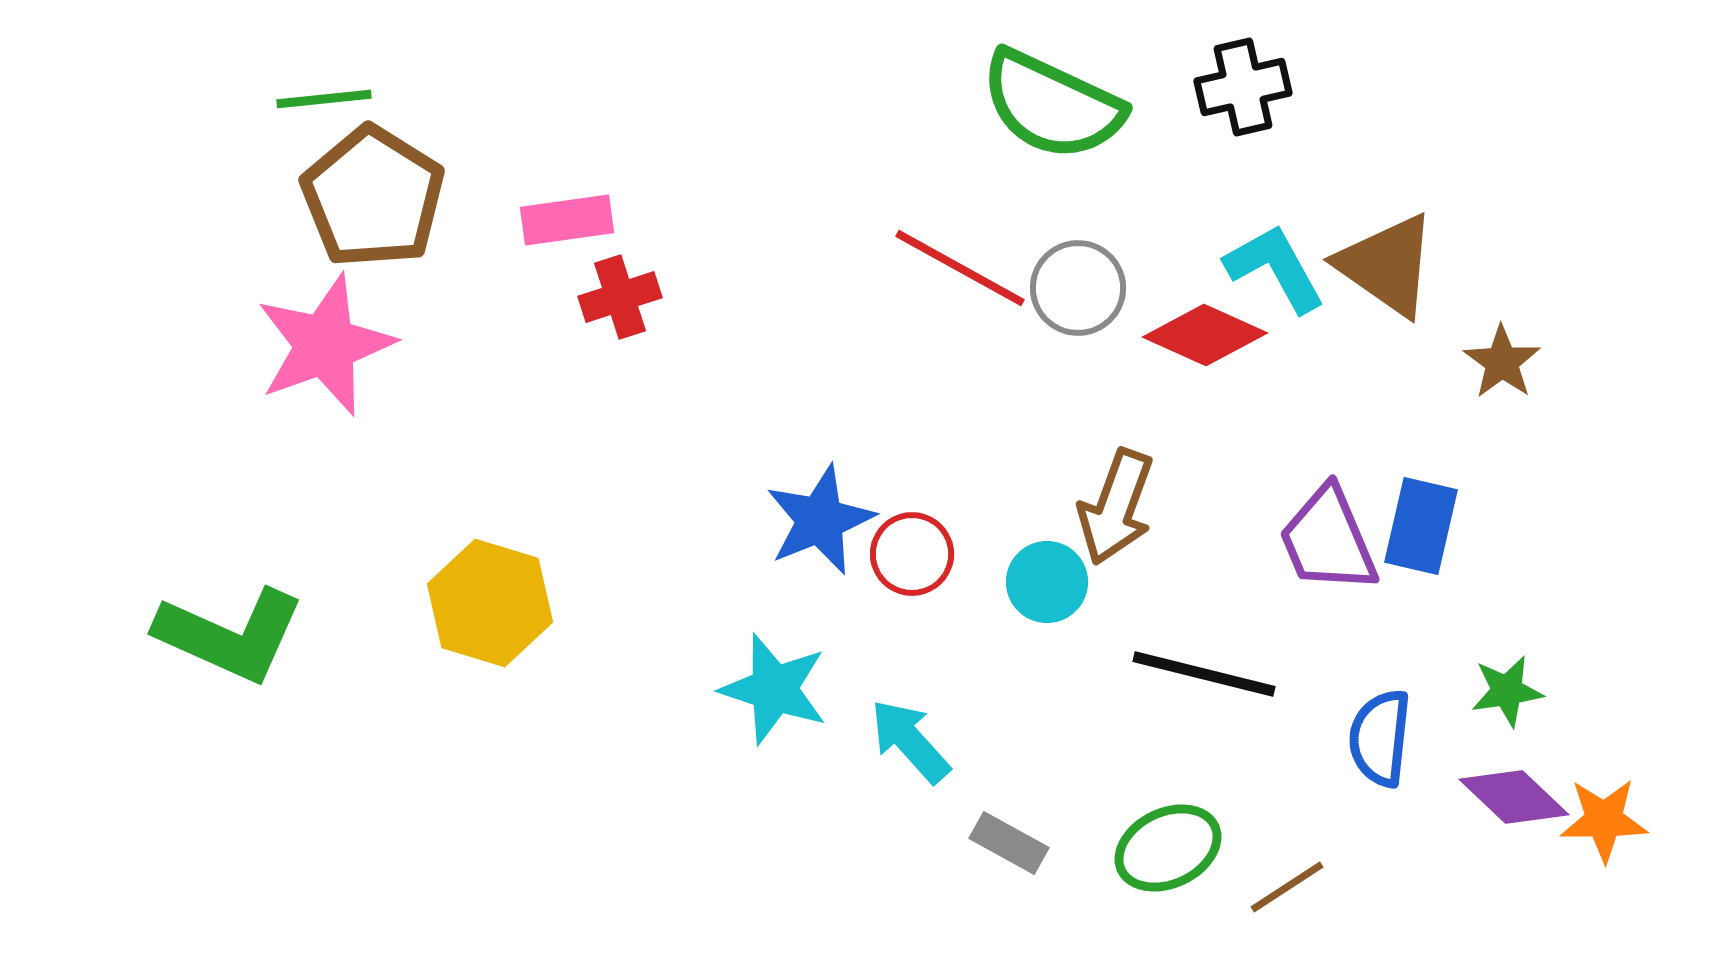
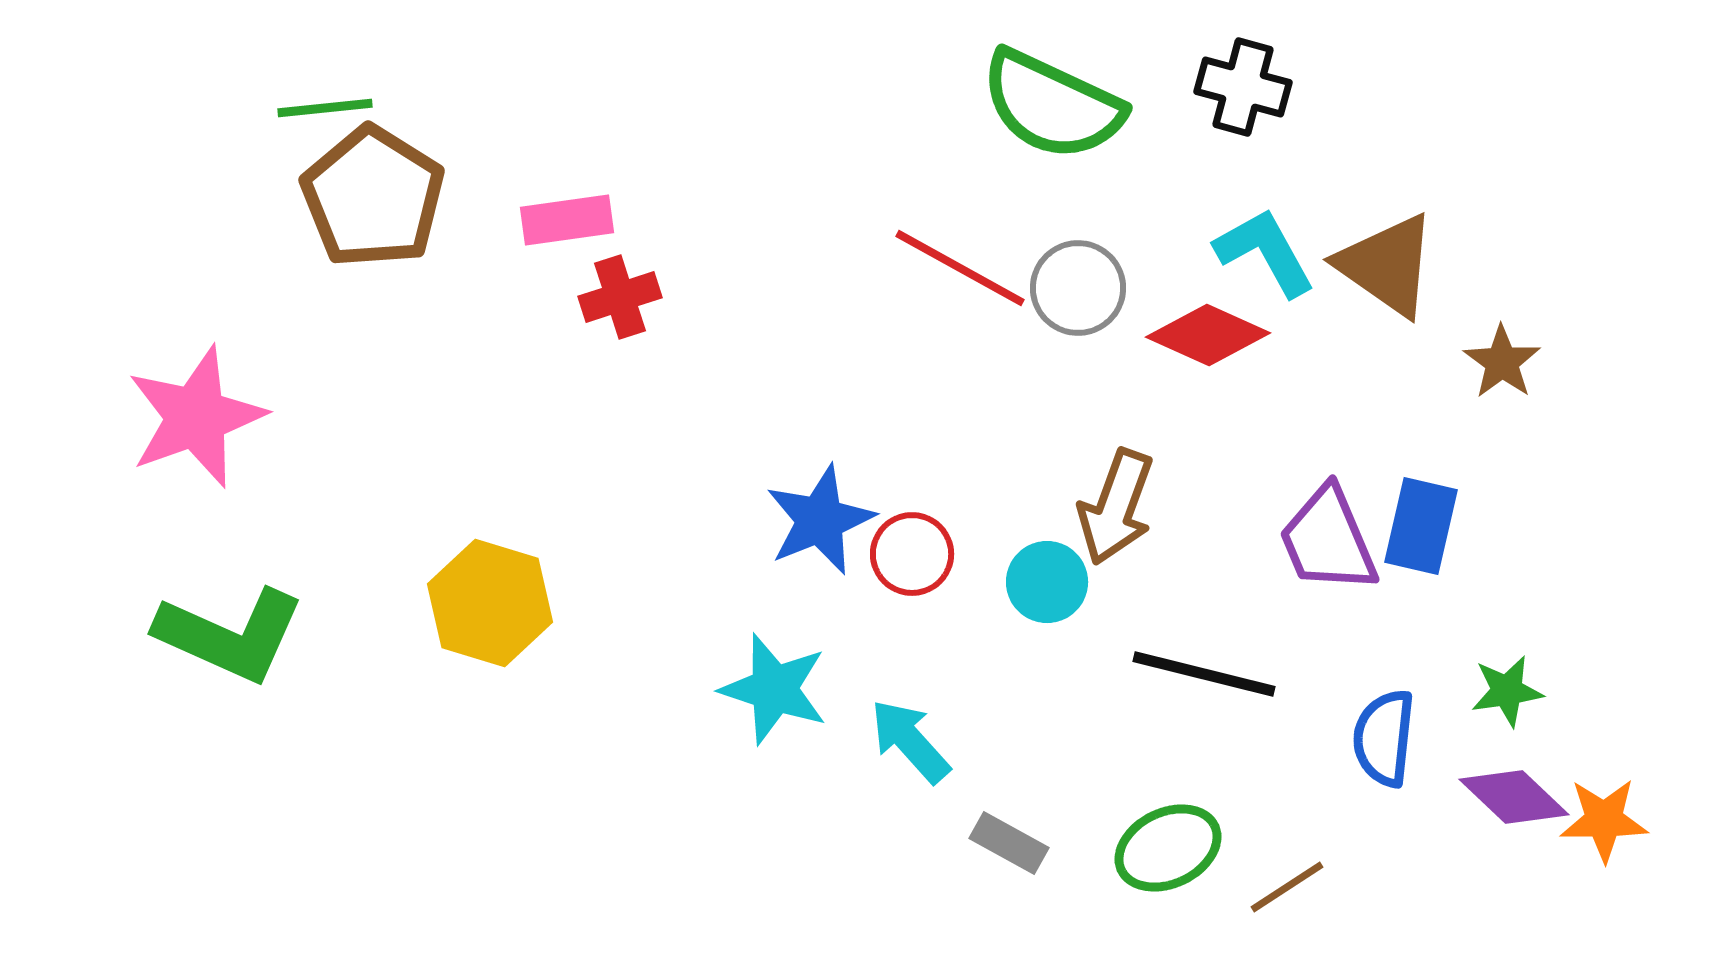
black cross: rotated 28 degrees clockwise
green line: moved 1 px right, 9 px down
cyan L-shape: moved 10 px left, 16 px up
red diamond: moved 3 px right
pink star: moved 129 px left, 72 px down
blue semicircle: moved 4 px right
